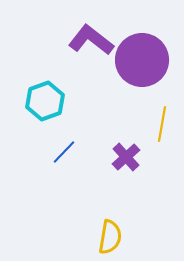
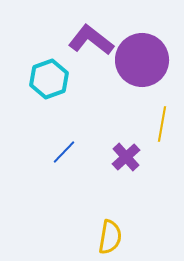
cyan hexagon: moved 4 px right, 22 px up
